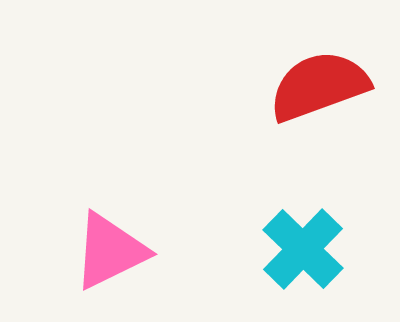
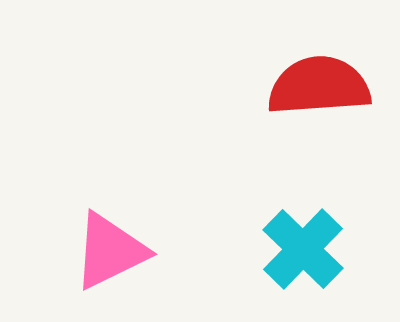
red semicircle: rotated 16 degrees clockwise
